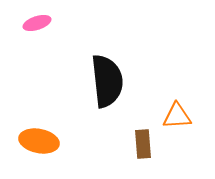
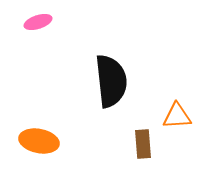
pink ellipse: moved 1 px right, 1 px up
black semicircle: moved 4 px right
